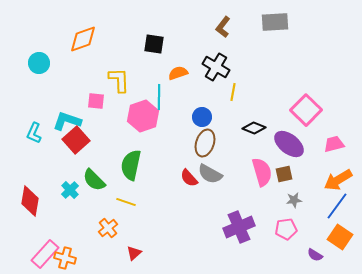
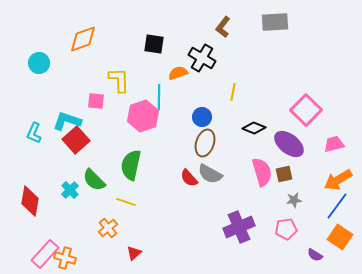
black cross at (216, 67): moved 14 px left, 9 px up
